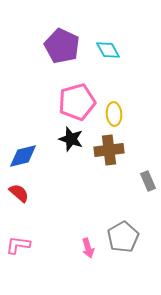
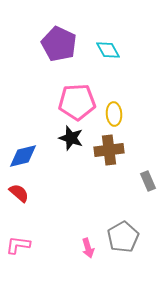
purple pentagon: moved 3 px left, 2 px up
pink pentagon: rotated 12 degrees clockwise
black star: moved 1 px up
